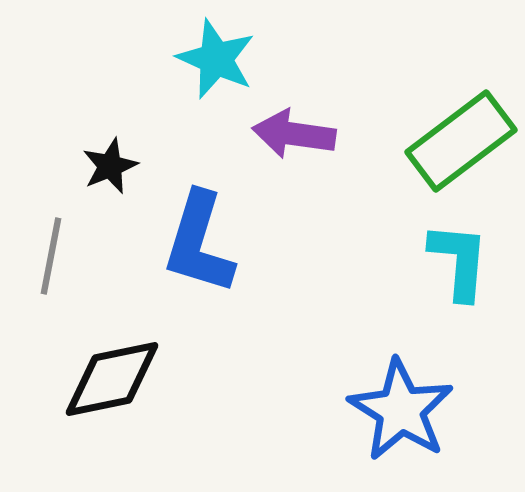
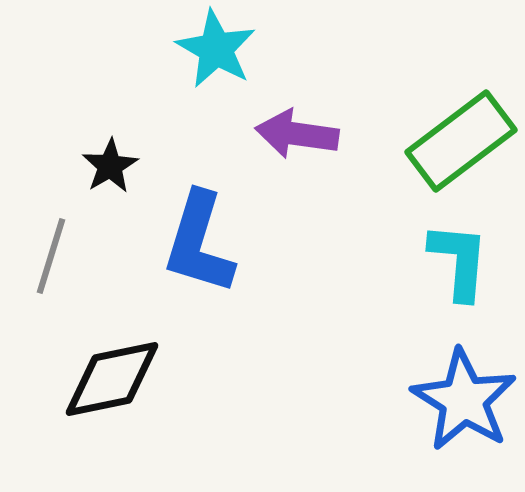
cyan star: moved 10 px up; rotated 6 degrees clockwise
purple arrow: moved 3 px right
black star: rotated 8 degrees counterclockwise
gray line: rotated 6 degrees clockwise
blue star: moved 63 px right, 10 px up
